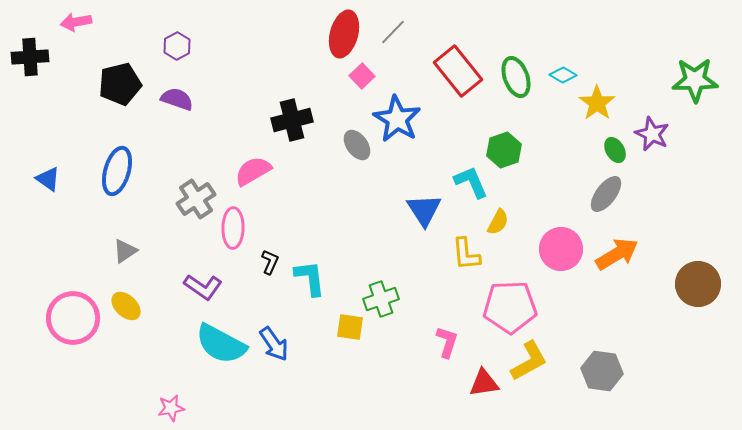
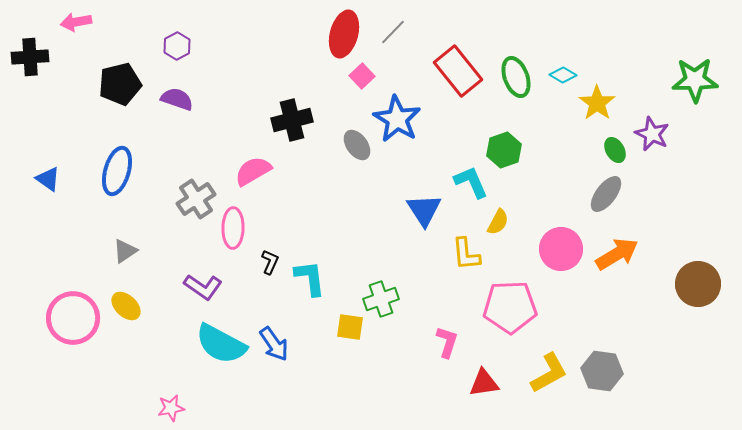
yellow L-shape at (529, 361): moved 20 px right, 12 px down
